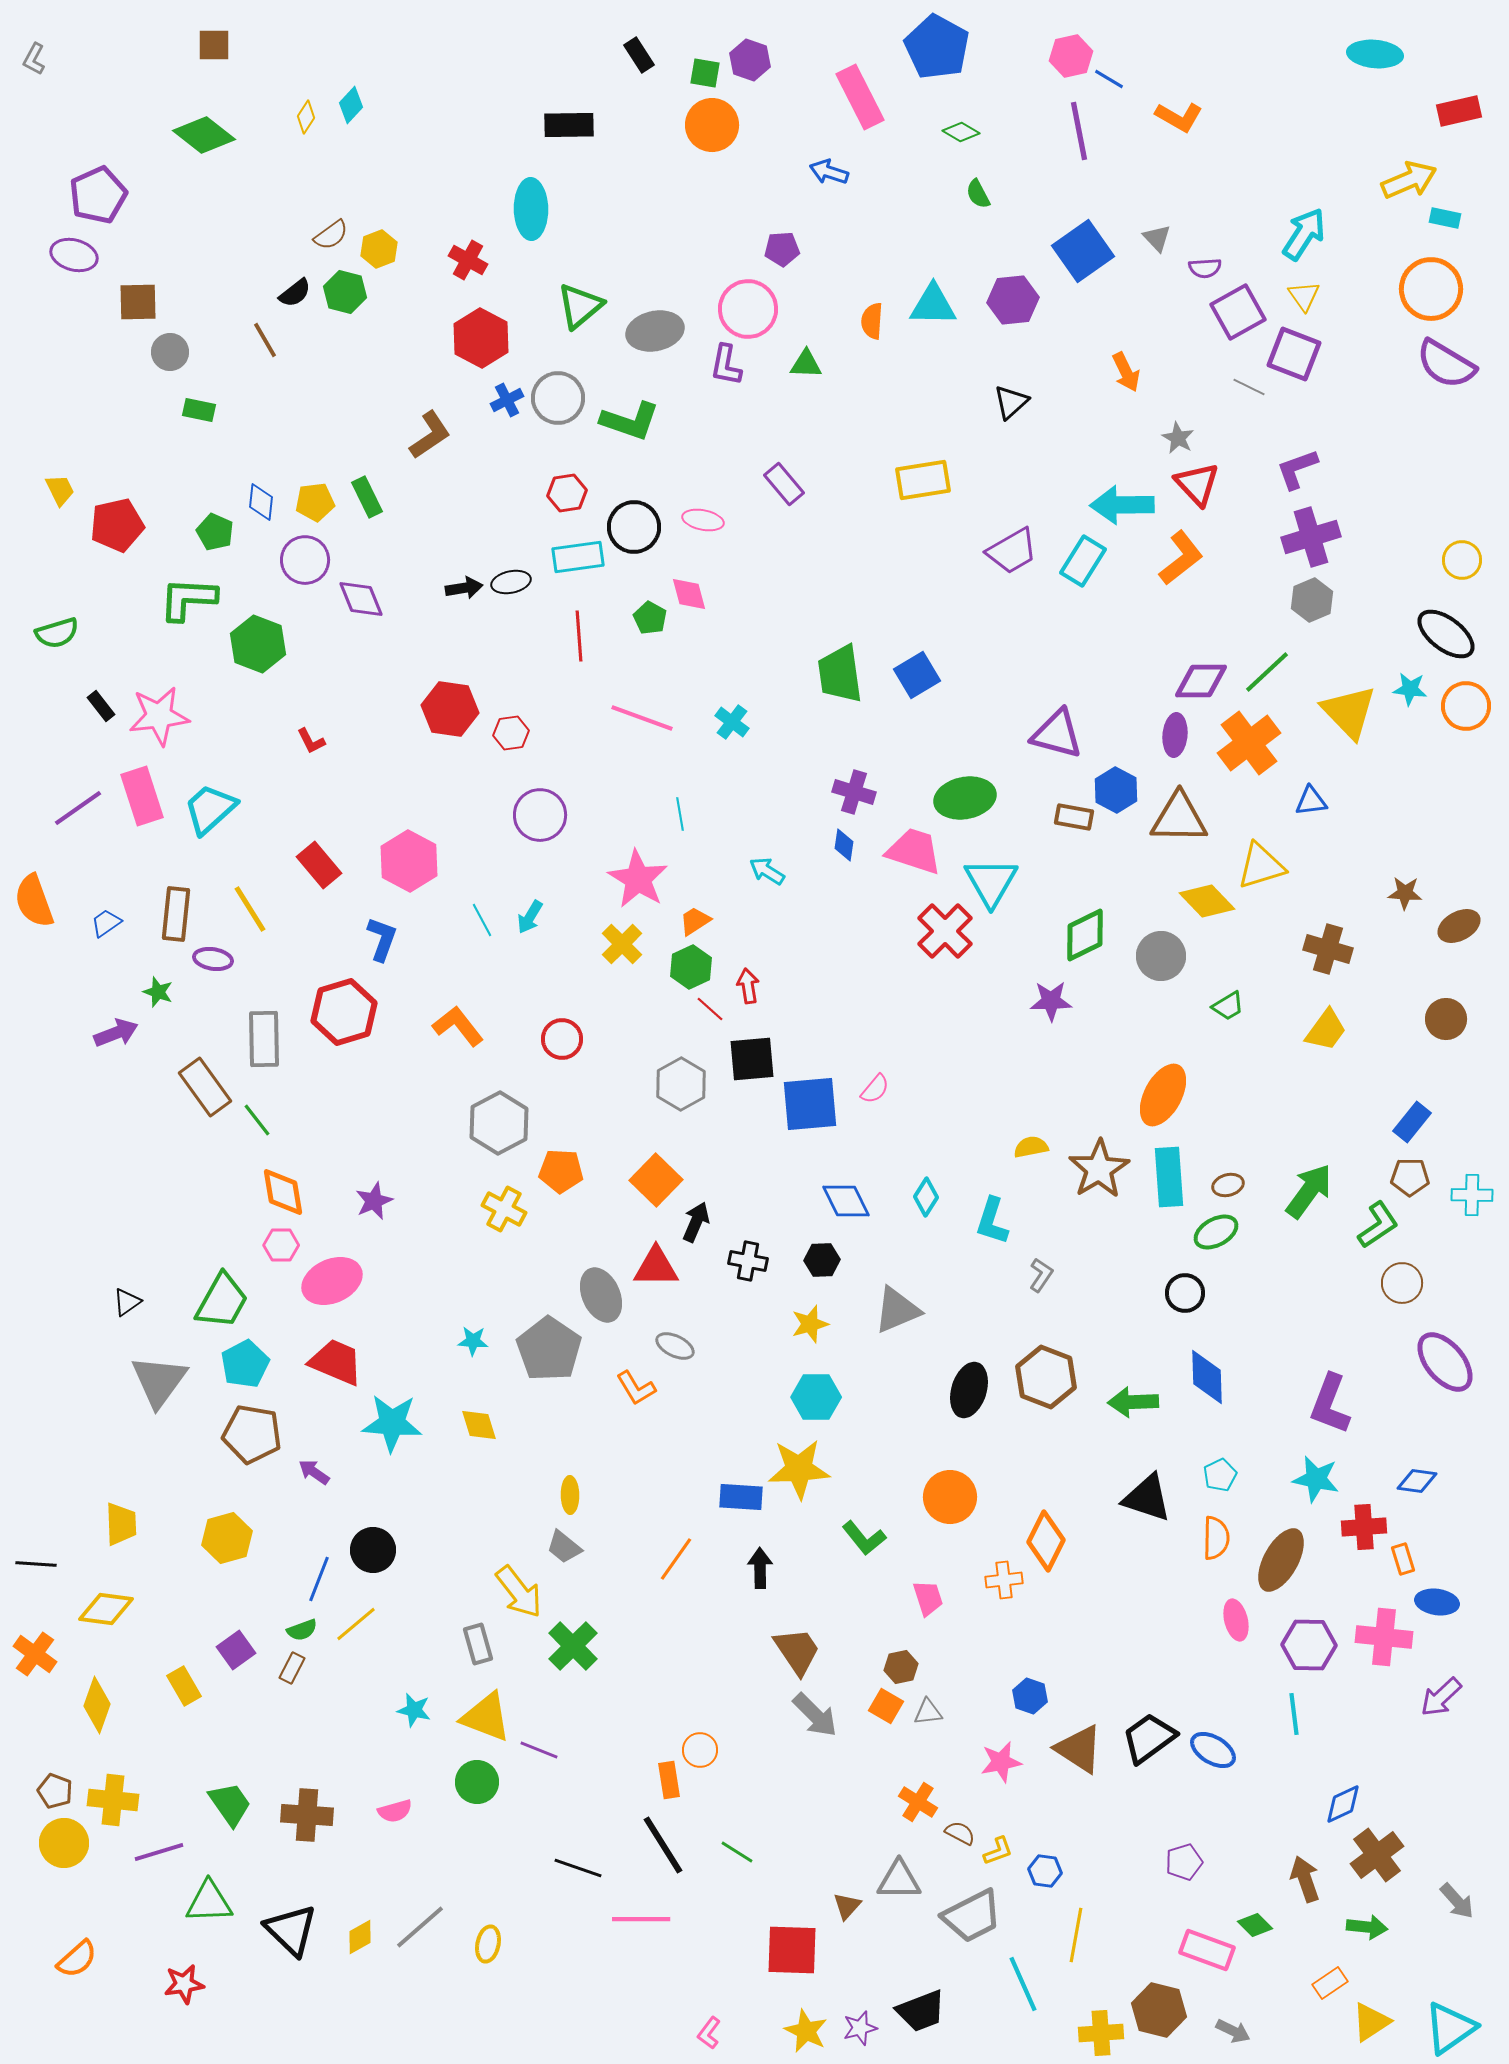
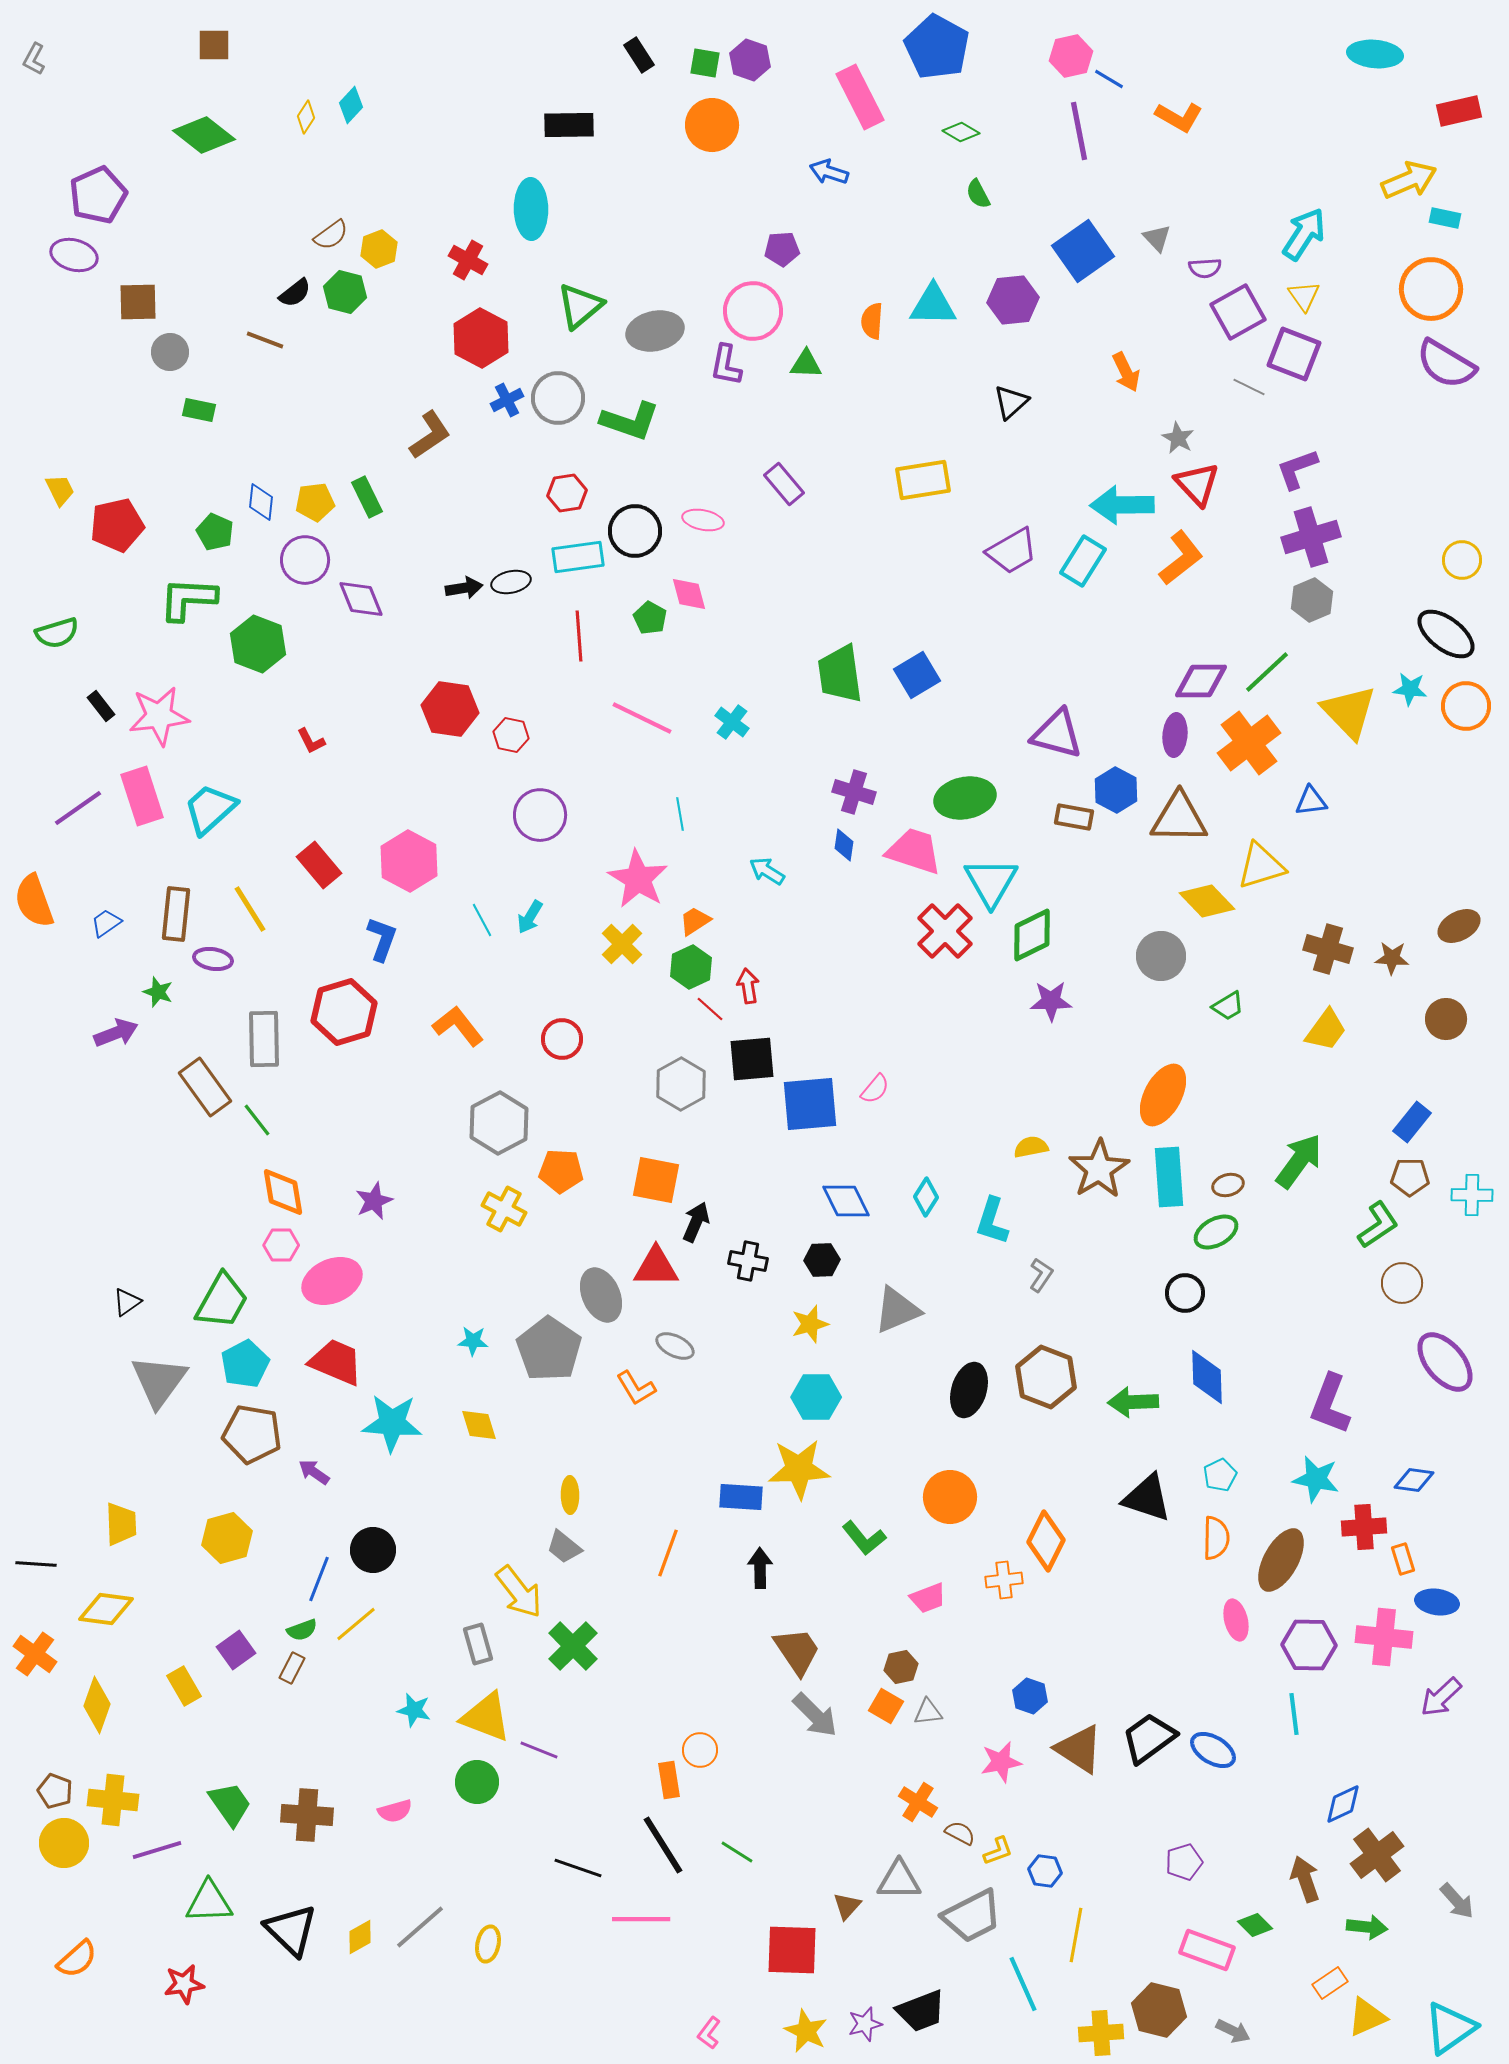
green square at (705, 73): moved 10 px up
pink circle at (748, 309): moved 5 px right, 2 px down
brown line at (265, 340): rotated 39 degrees counterclockwise
black circle at (634, 527): moved 1 px right, 4 px down
pink line at (642, 718): rotated 6 degrees clockwise
red hexagon at (511, 733): moved 2 px down; rotated 20 degrees clockwise
brown star at (1405, 893): moved 13 px left, 65 px down
green diamond at (1085, 935): moved 53 px left
orange square at (656, 1180): rotated 33 degrees counterclockwise
green arrow at (1309, 1191): moved 10 px left, 30 px up
blue diamond at (1417, 1481): moved 3 px left, 1 px up
orange line at (676, 1559): moved 8 px left, 6 px up; rotated 15 degrees counterclockwise
pink trapezoid at (928, 1598): rotated 87 degrees clockwise
purple line at (159, 1852): moved 2 px left, 2 px up
yellow triangle at (1371, 2022): moved 4 px left, 5 px up; rotated 9 degrees clockwise
purple star at (860, 2028): moved 5 px right, 4 px up
